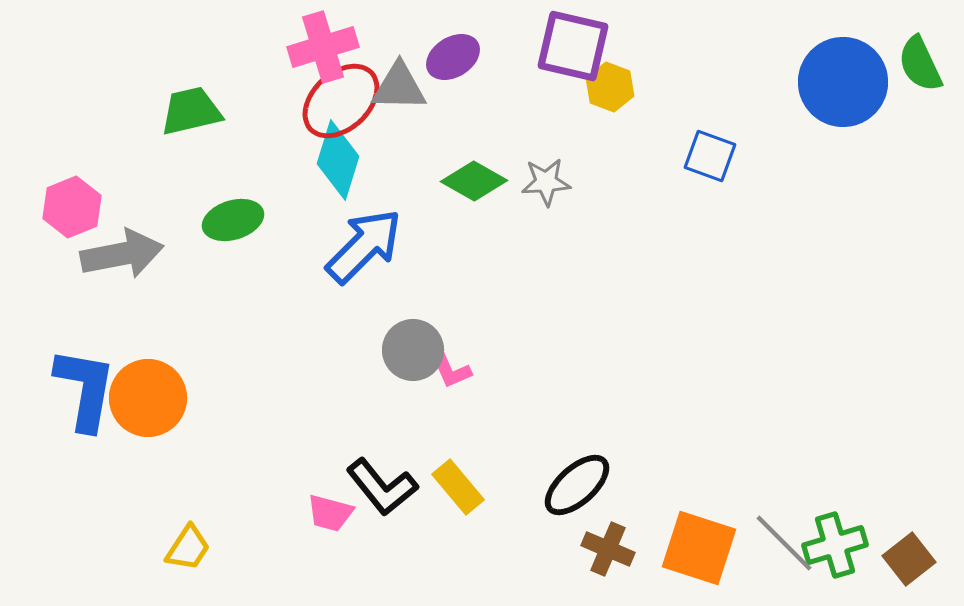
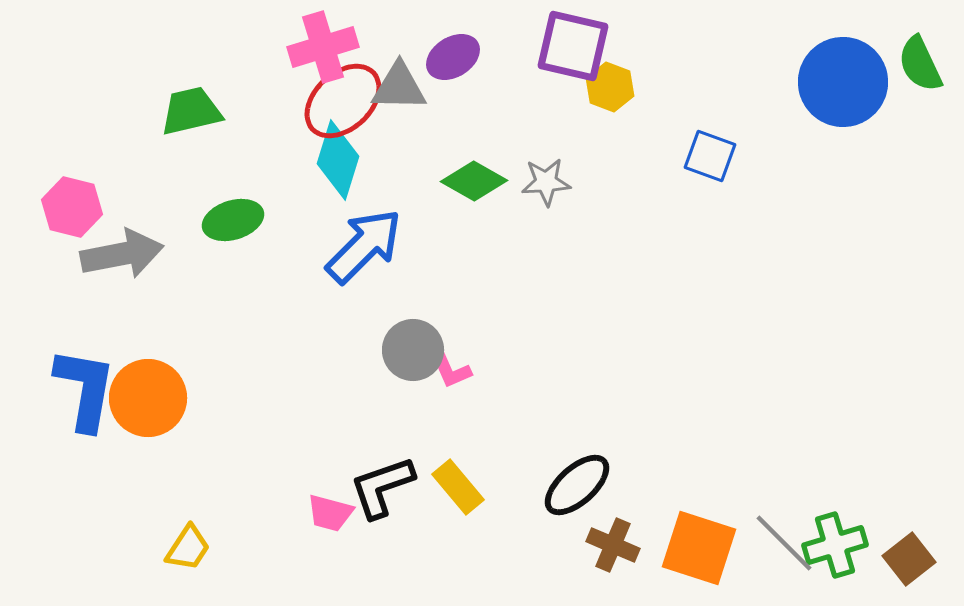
red ellipse: moved 2 px right
pink hexagon: rotated 24 degrees counterclockwise
black L-shape: rotated 110 degrees clockwise
brown cross: moved 5 px right, 4 px up
